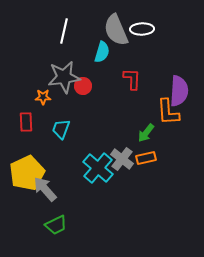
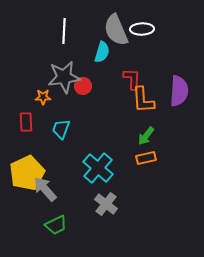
white line: rotated 10 degrees counterclockwise
orange L-shape: moved 25 px left, 12 px up
green arrow: moved 3 px down
gray cross: moved 16 px left, 45 px down
